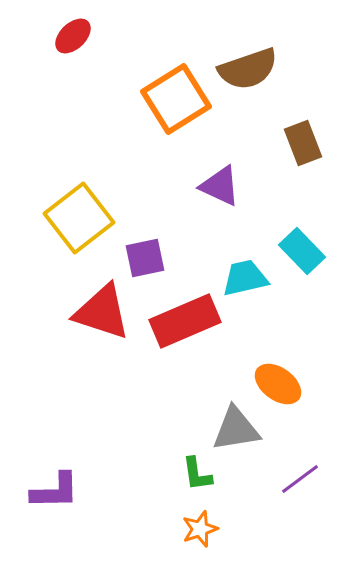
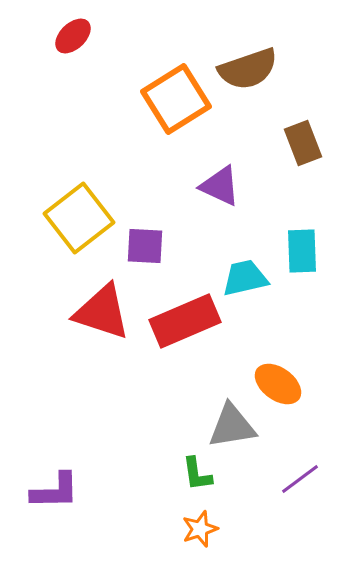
cyan rectangle: rotated 42 degrees clockwise
purple square: moved 12 px up; rotated 15 degrees clockwise
gray triangle: moved 4 px left, 3 px up
